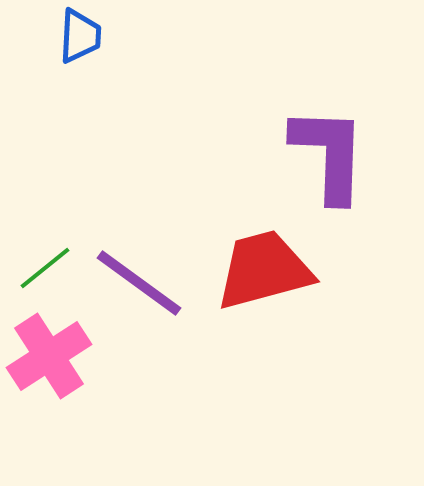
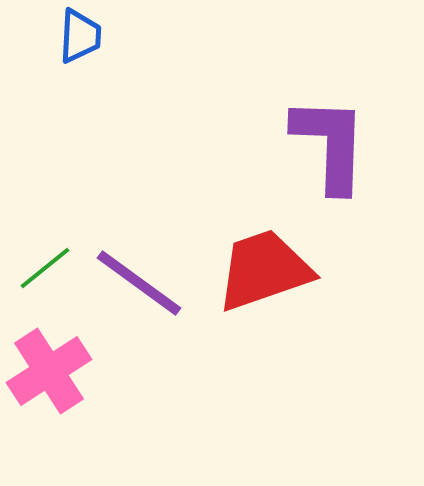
purple L-shape: moved 1 px right, 10 px up
red trapezoid: rotated 4 degrees counterclockwise
pink cross: moved 15 px down
